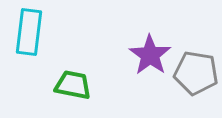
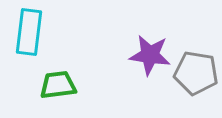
purple star: rotated 27 degrees counterclockwise
green trapezoid: moved 15 px left; rotated 18 degrees counterclockwise
